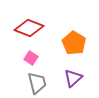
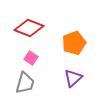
orange pentagon: rotated 20 degrees clockwise
gray trapezoid: moved 12 px left; rotated 30 degrees clockwise
